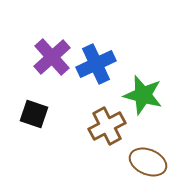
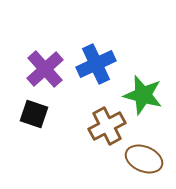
purple cross: moved 7 px left, 12 px down
brown ellipse: moved 4 px left, 3 px up
